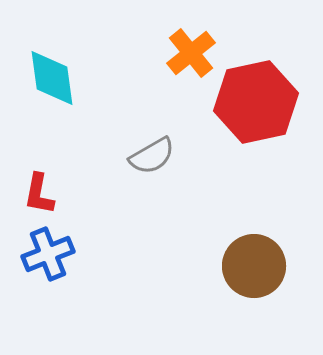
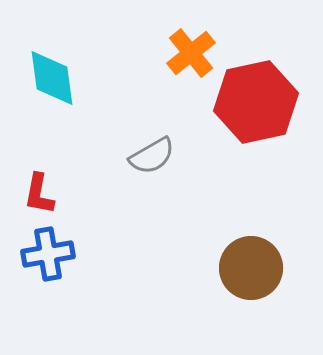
blue cross: rotated 12 degrees clockwise
brown circle: moved 3 px left, 2 px down
